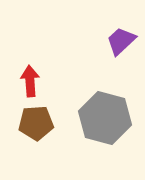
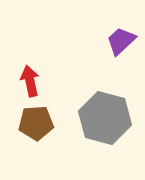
red arrow: rotated 8 degrees counterclockwise
